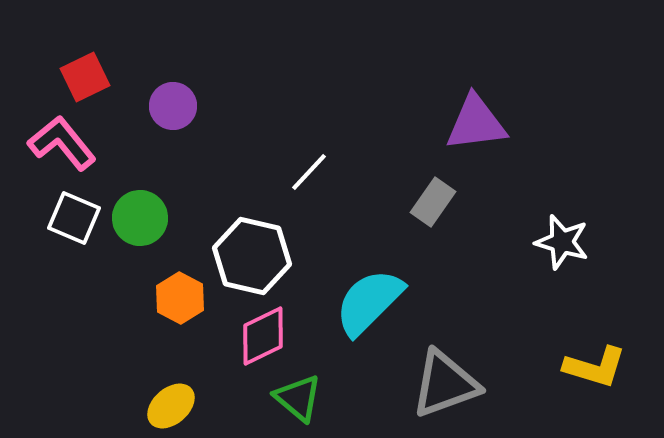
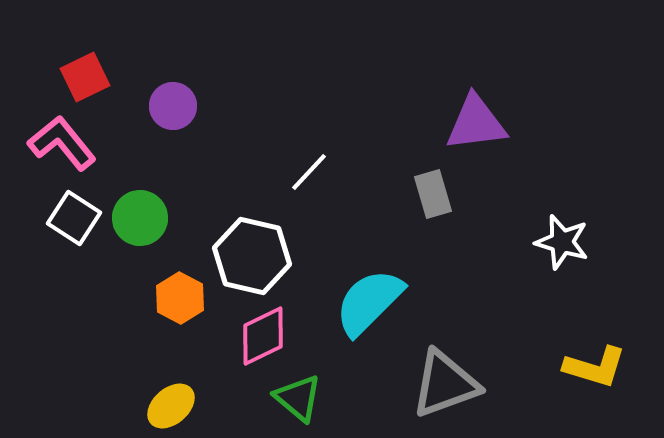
gray rectangle: moved 8 px up; rotated 51 degrees counterclockwise
white square: rotated 10 degrees clockwise
